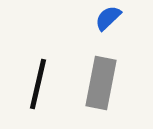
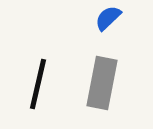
gray rectangle: moved 1 px right
